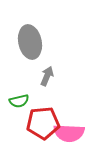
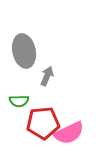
gray ellipse: moved 6 px left, 9 px down
green semicircle: rotated 12 degrees clockwise
pink semicircle: rotated 28 degrees counterclockwise
